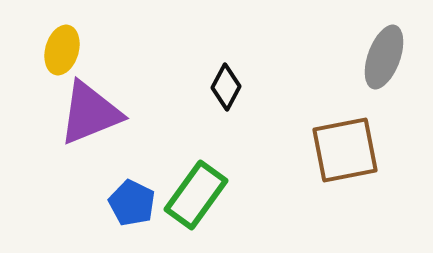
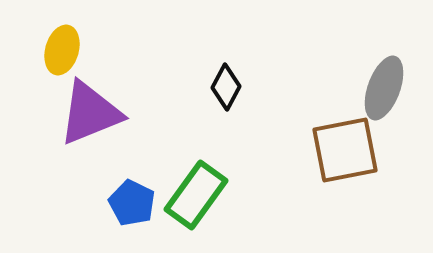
gray ellipse: moved 31 px down
